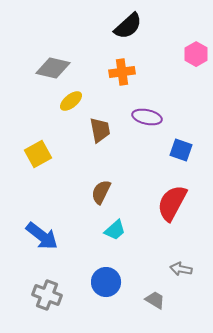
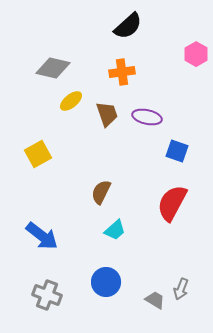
brown trapezoid: moved 7 px right, 16 px up; rotated 8 degrees counterclockwise
blue square: moved 4 px left, 1 px down
gray arrow: moved 20 px down; rotated 80 degrees counterclockwise
